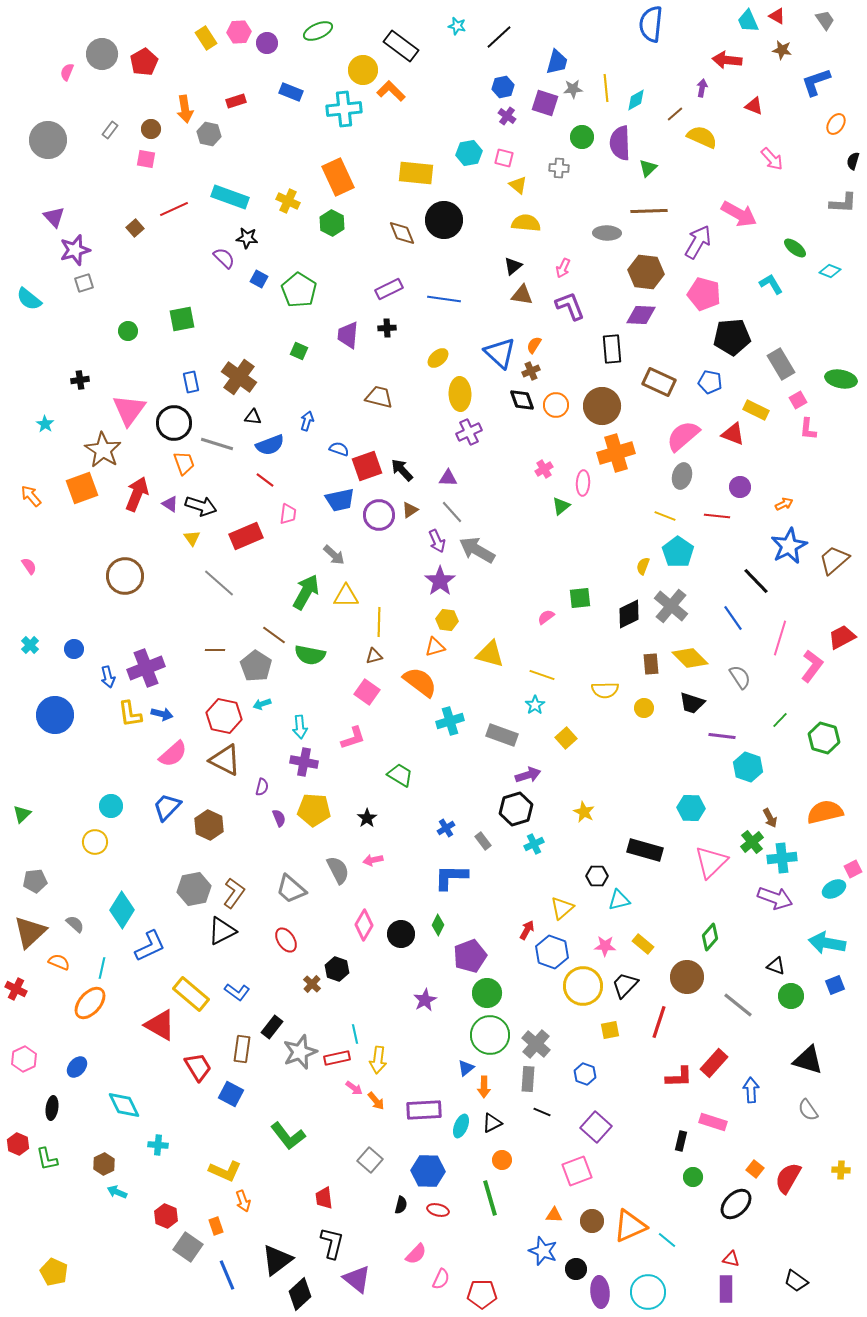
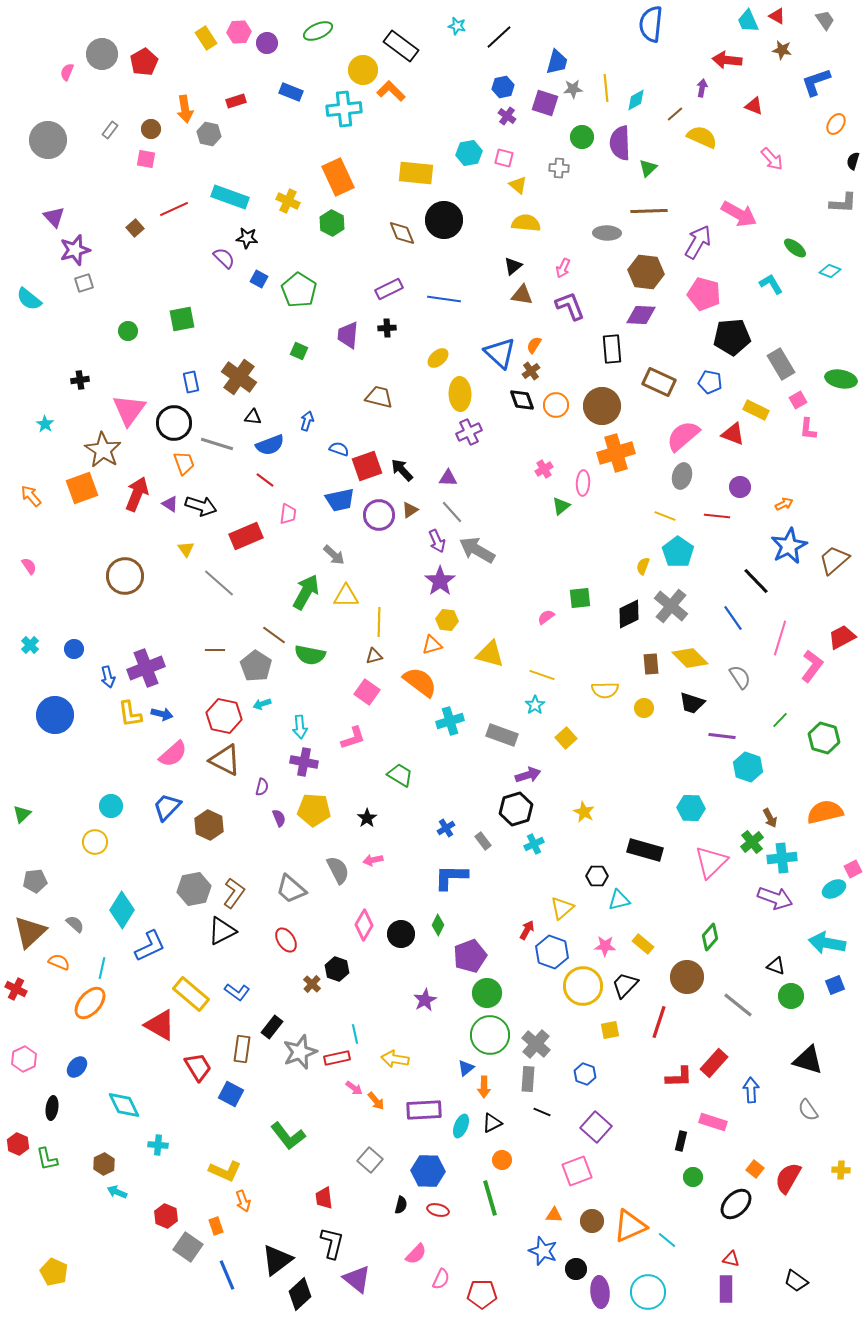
brown cross at (531, 371): rotated 12 degrees counterclockwise
yellow triangle at (192, 538): moved 6 px left, 11 px down
orange triangle at (435, 647): moved 3 px left, 2 px up
yellow arrow at (378, 1060): moved 17 px right, 1 px up; rotated 92 degrees clockwise
